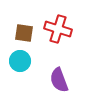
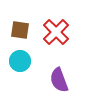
red cross: moved 2 px left, 3 px down; rotated 28 degrees clockwise
brown square: moved 4 px left, 3 px up
